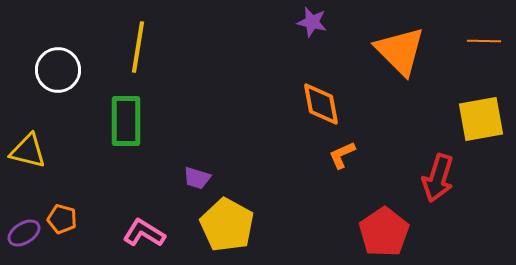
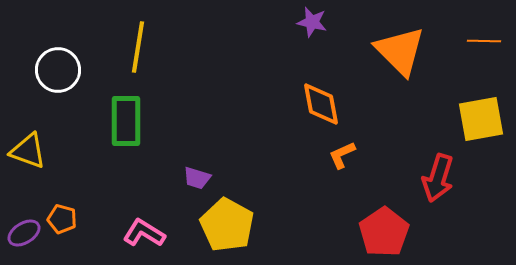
yellow triangle: rotated 6 degrees clockwise
